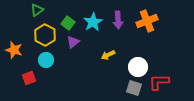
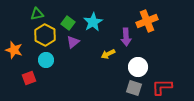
green triangle: moved 4 px down; rotated 24 degrees clockwise
purple arrow: moved 8 px right, 17 px down
yellow arrow: moved 1 px up
red L-shape: moved 3 px right, 5 px down
